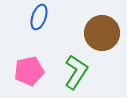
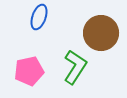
brown circle: moved 1 px left
green L-shape: moved 1 px left, 5 px up
